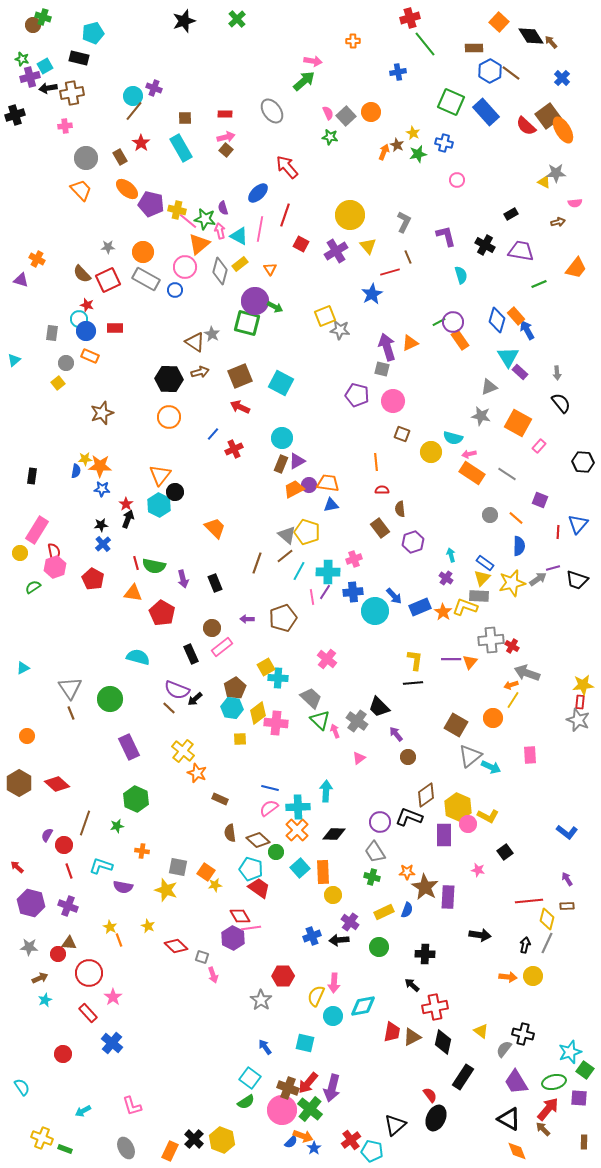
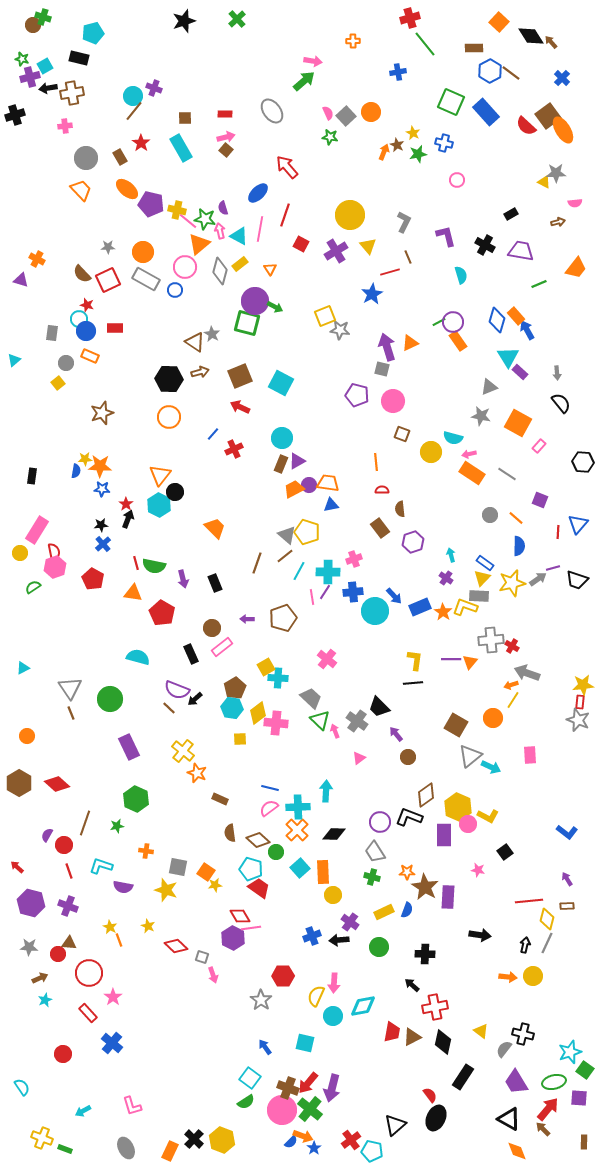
orange rectangle at (460, 340): moved 2 px left, 1 px down
orange cross at (142, 851): moved 4 px right
